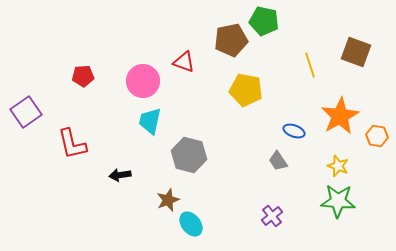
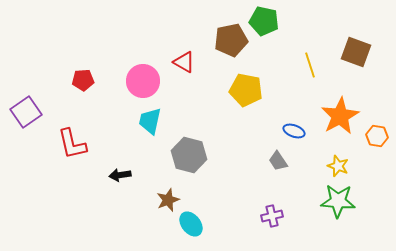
red triangle: rotated 10 degrees clockwise
red pentagon: moved 4 px down
purple cross: rotated 25 degrees clockwise
